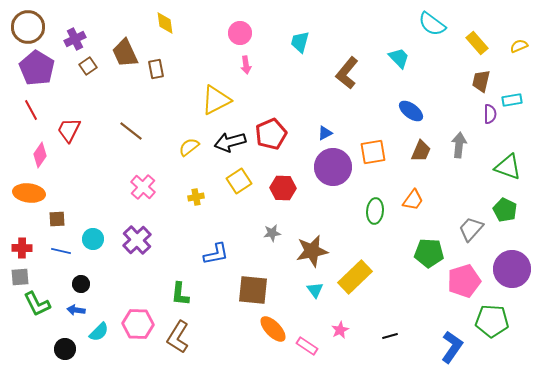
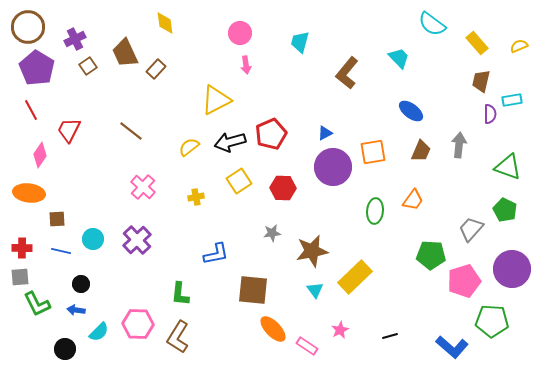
brown rectangle at (156, 69): rotated 54 degrees clockwise
green pentagon at (429, 253): moved 2 px right, 2 px down
blue L-shape at (452, 347): rotated 96 degrees clockwise
